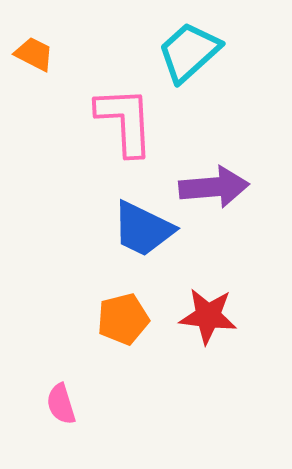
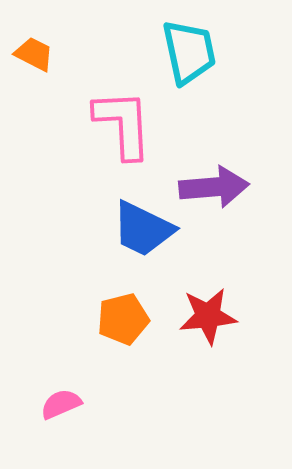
cyan trapezoid: rotated 120 degrees clockwise
pink L-shape: moved 2 px left, 3 px down
red star: rotated 12 degrees counterclockwise
pink semicircle: rotated 84 degrees clockwise
